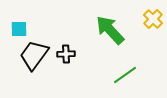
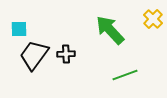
green line: rotated 15 degrees clockwise
